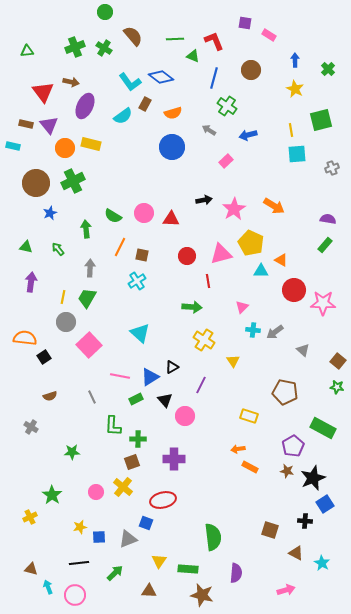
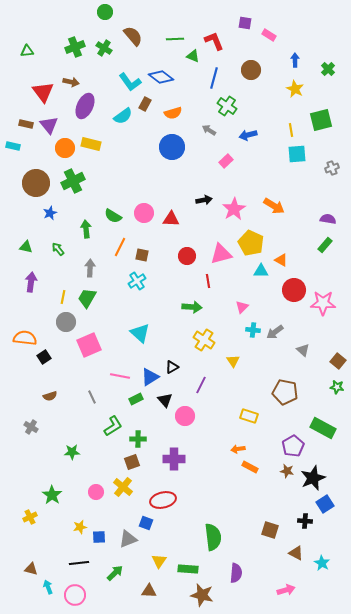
pink square at (89, 345): rotated 20 degrees clockwise
green L-shape at (113, 426): rotated 125 degrees counterclockwise
